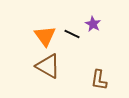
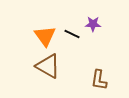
purple star: rotated 28 degrees counterclockwise
